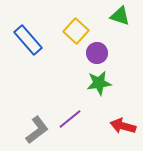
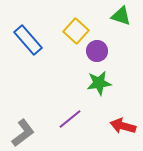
green triangle: moved 1 px right
purple circle: moved 2 px up
gray L-shape: moved 14 px left, 3 px down
